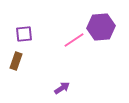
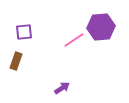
purple square: moved 2 px up
